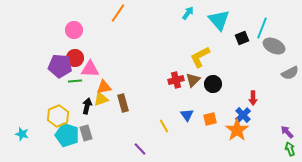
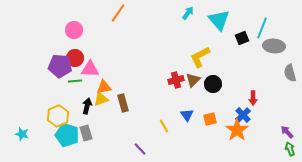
gray ellipse: rotated 20 degrees counterclockwise
gray semicircle: rotated 102 degrees clockwise
